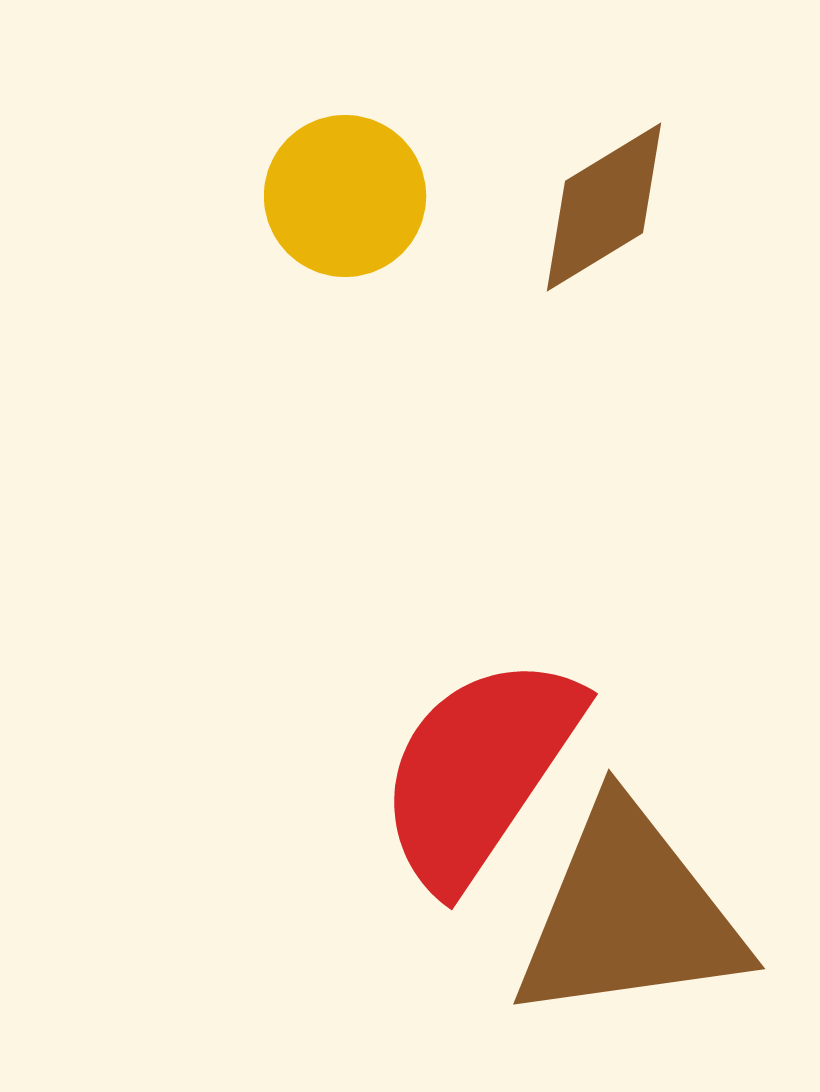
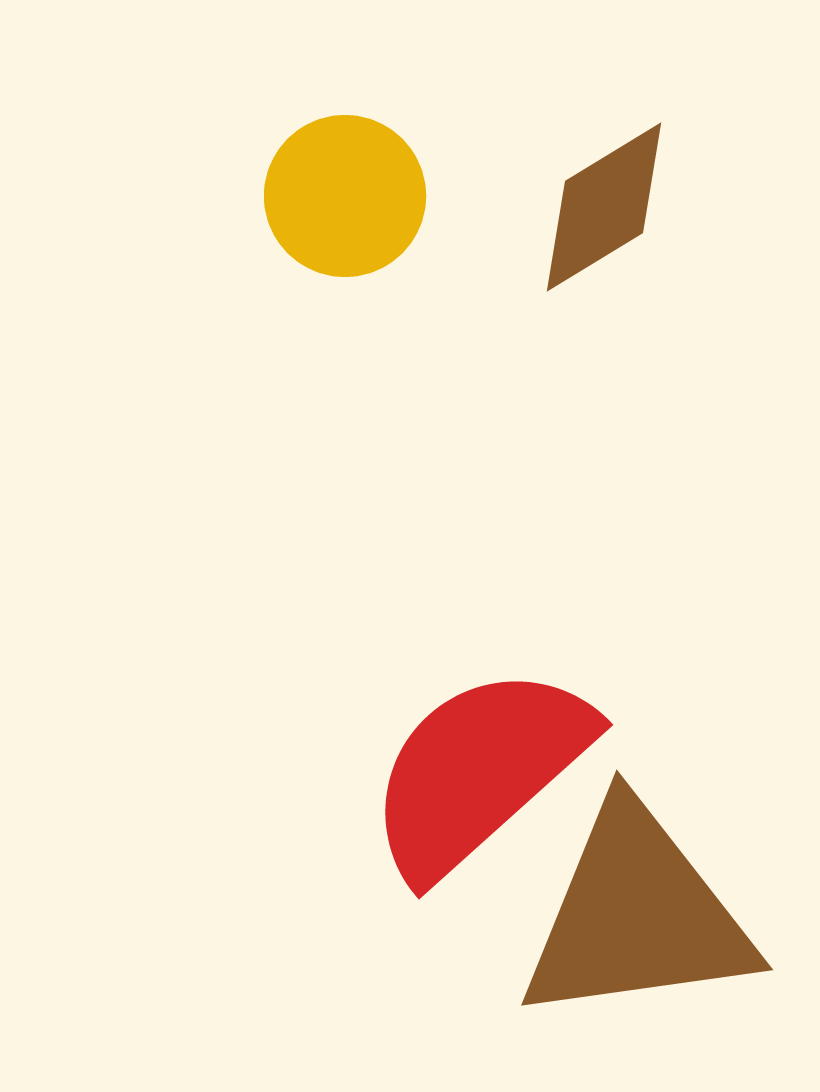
red semicircle: rotated 14 degrees clockwise
brown triangle: moved 8 px right, 1 px down
